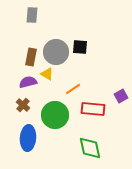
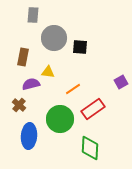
gray rectangle: moved 1 px right
gray circle: moved 2 px left, 14 px up
brown rectangle: moved 8 px left
yellow triangle: moved 1 px right, 2 px up; rotated 24 degrees counterclockwise
purple semicircle: moved 3 px right, 2 px down
purple square: moved 14 px up
brown cross: moved 4 px left
red rectangle: rotated 40 degrees counterclockwise
green circle: moved 5 px right, 4 px down
blue ellipse: moved 1 px right, 2 px up
green diamond: rotated 15 degrees clockwise
